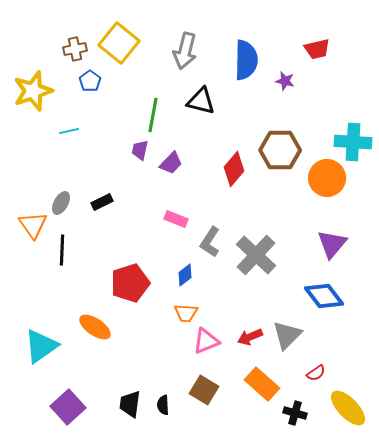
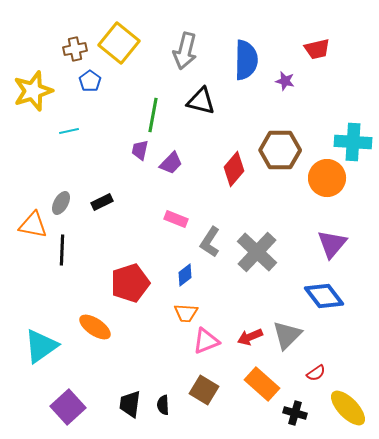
orange triangle at (33, 225): rotated 44 degrees counterclockwise
gray cross at (256, 255): moved 1 px right, 3 px up
